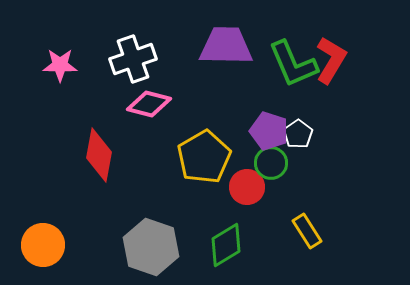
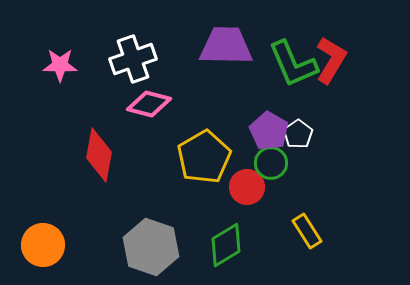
purple pentagon: rotated 12 degrees clockwise
